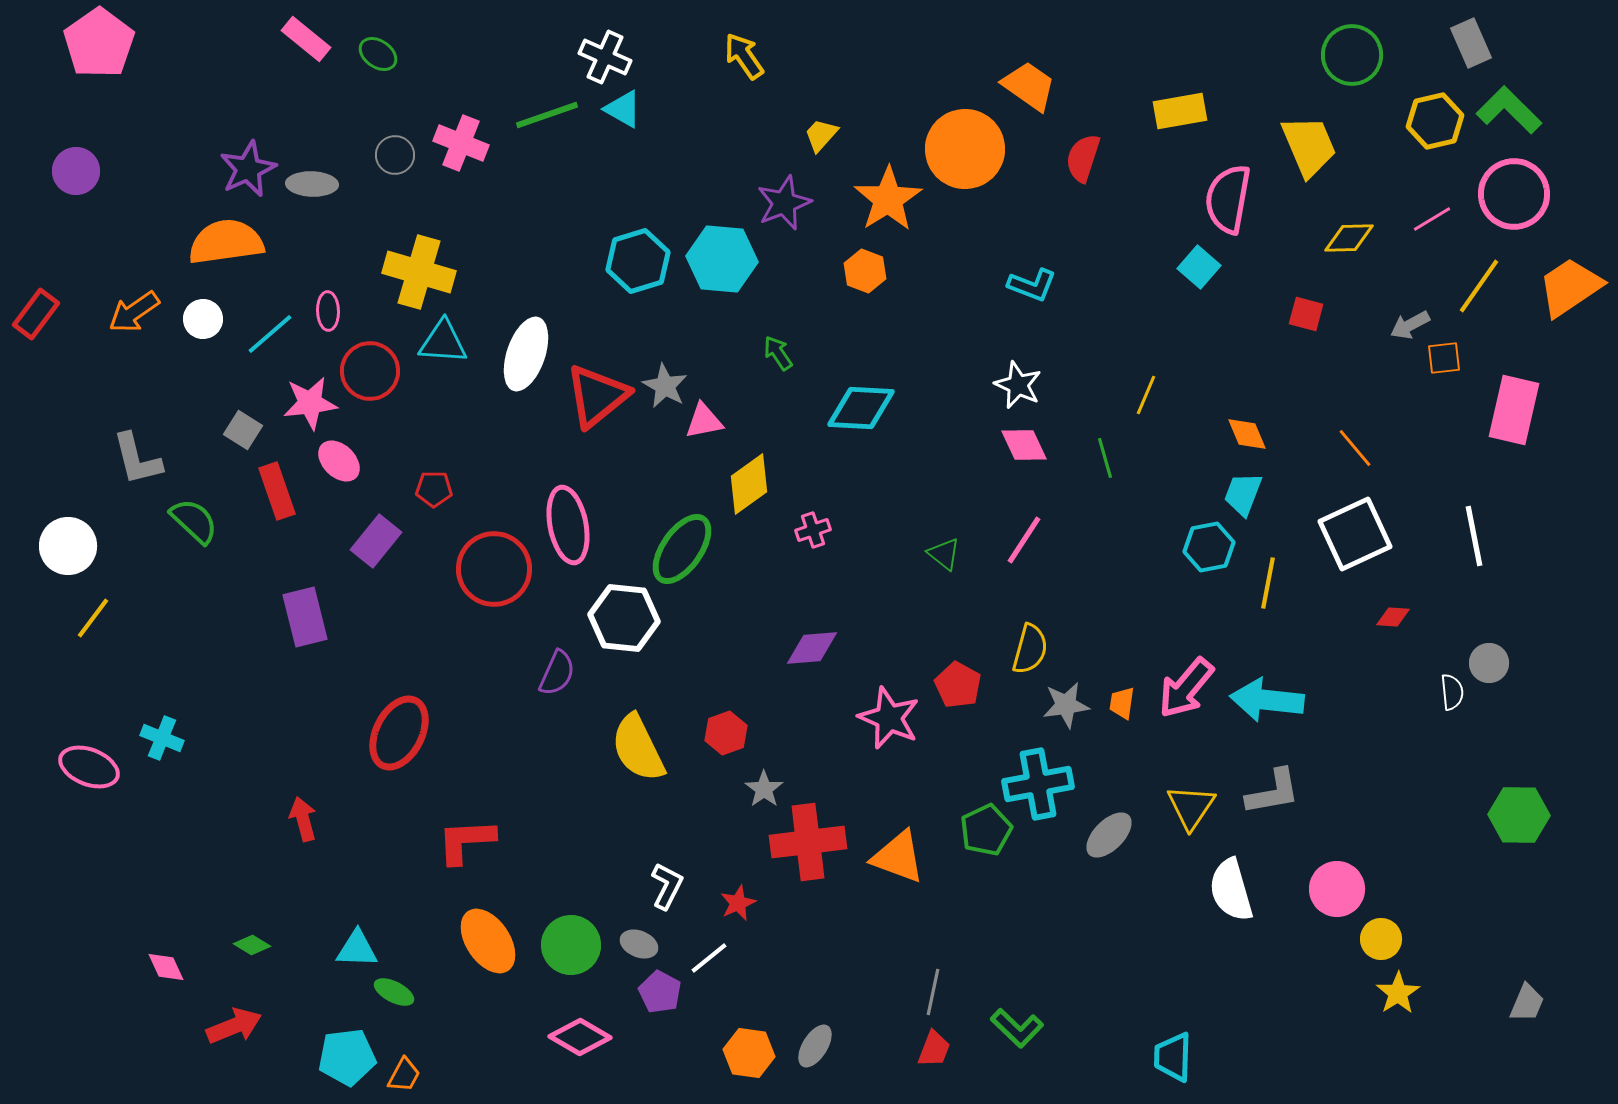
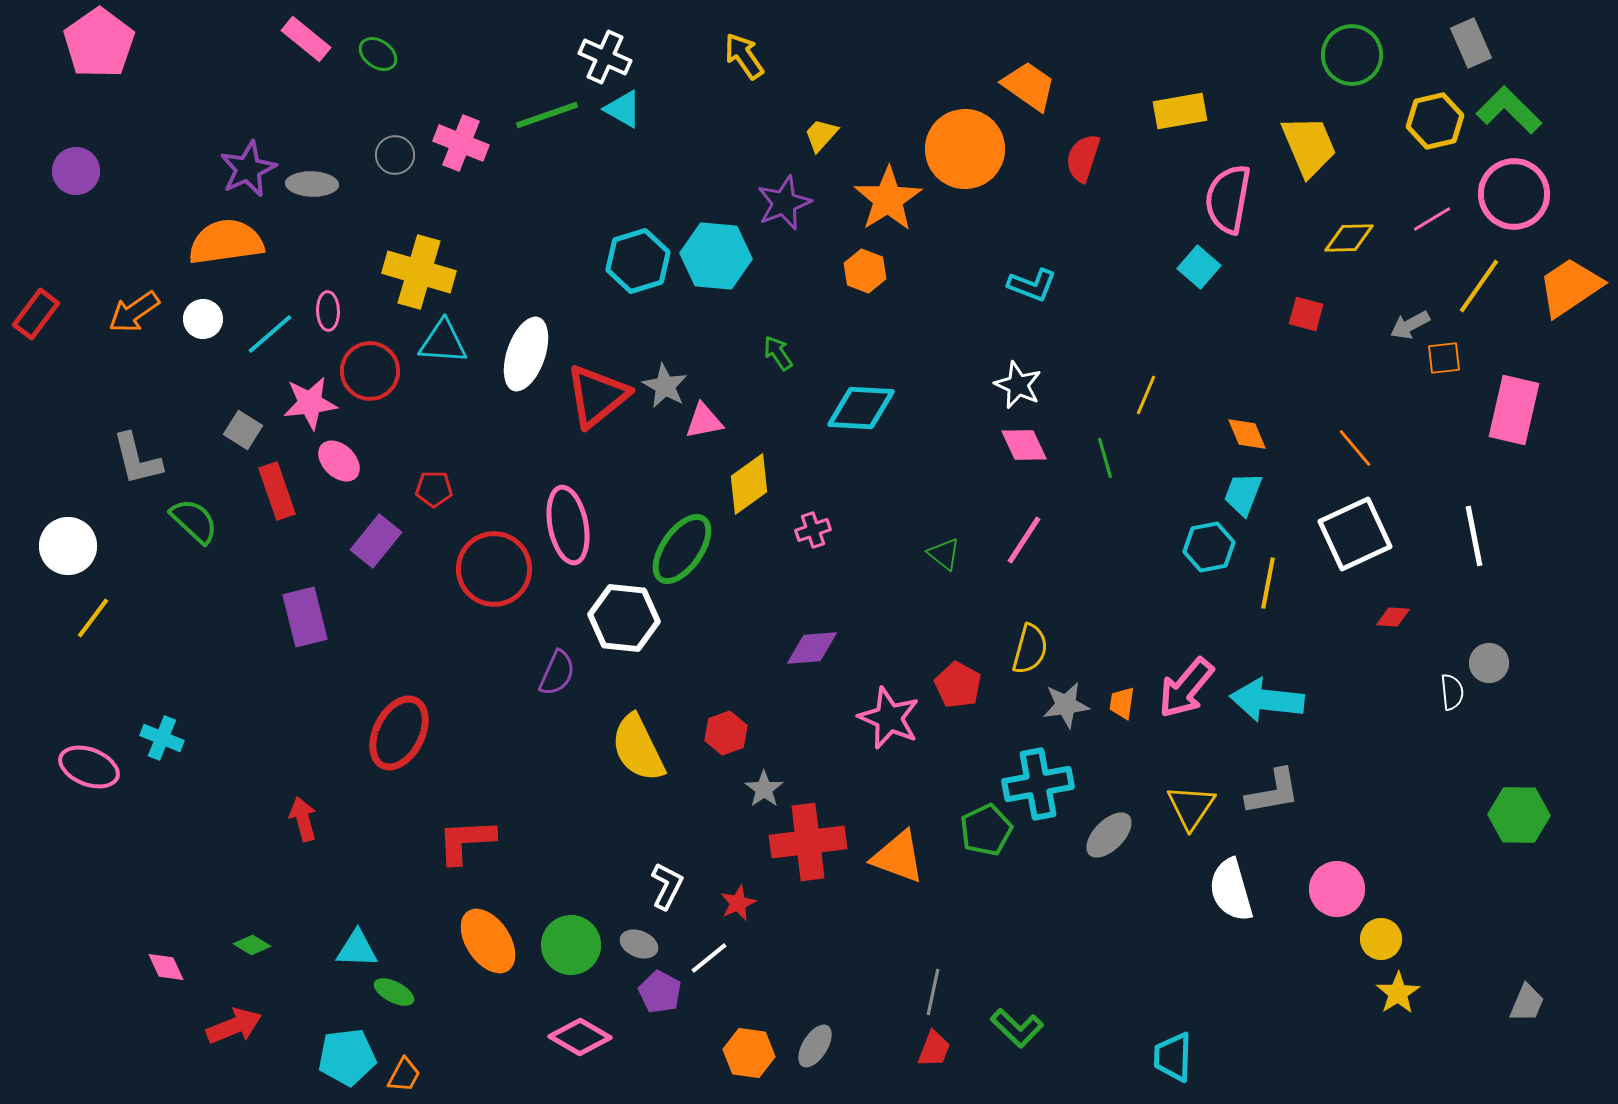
cyan hexagon at (722, 259): moved 6 px left, 3 px up
